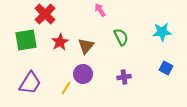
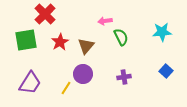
pink arrow: moved 5 px right, 11 px down; rotated 64 degrees counterclockwise
blue square: moved 3 px down; rotated 16 degrees clockwise
